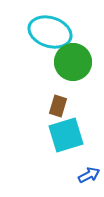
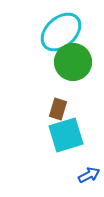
cyan ellipse: moved 11 px right; rotated 60 degrees counterclockwise
brown rectangle: moved 3 px down
